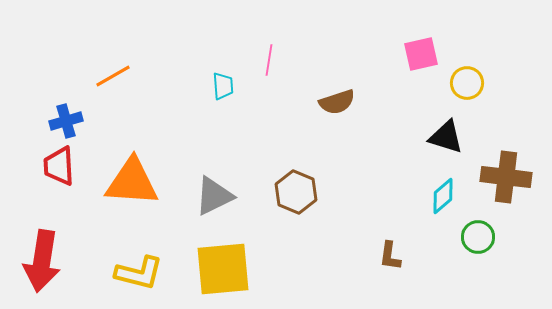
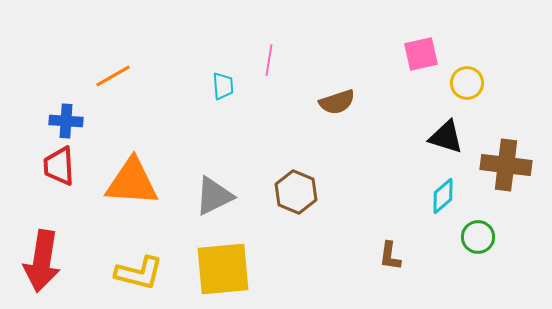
blue cross: rotated 20 degrees clockwise
brown cross: moved 12 px up
